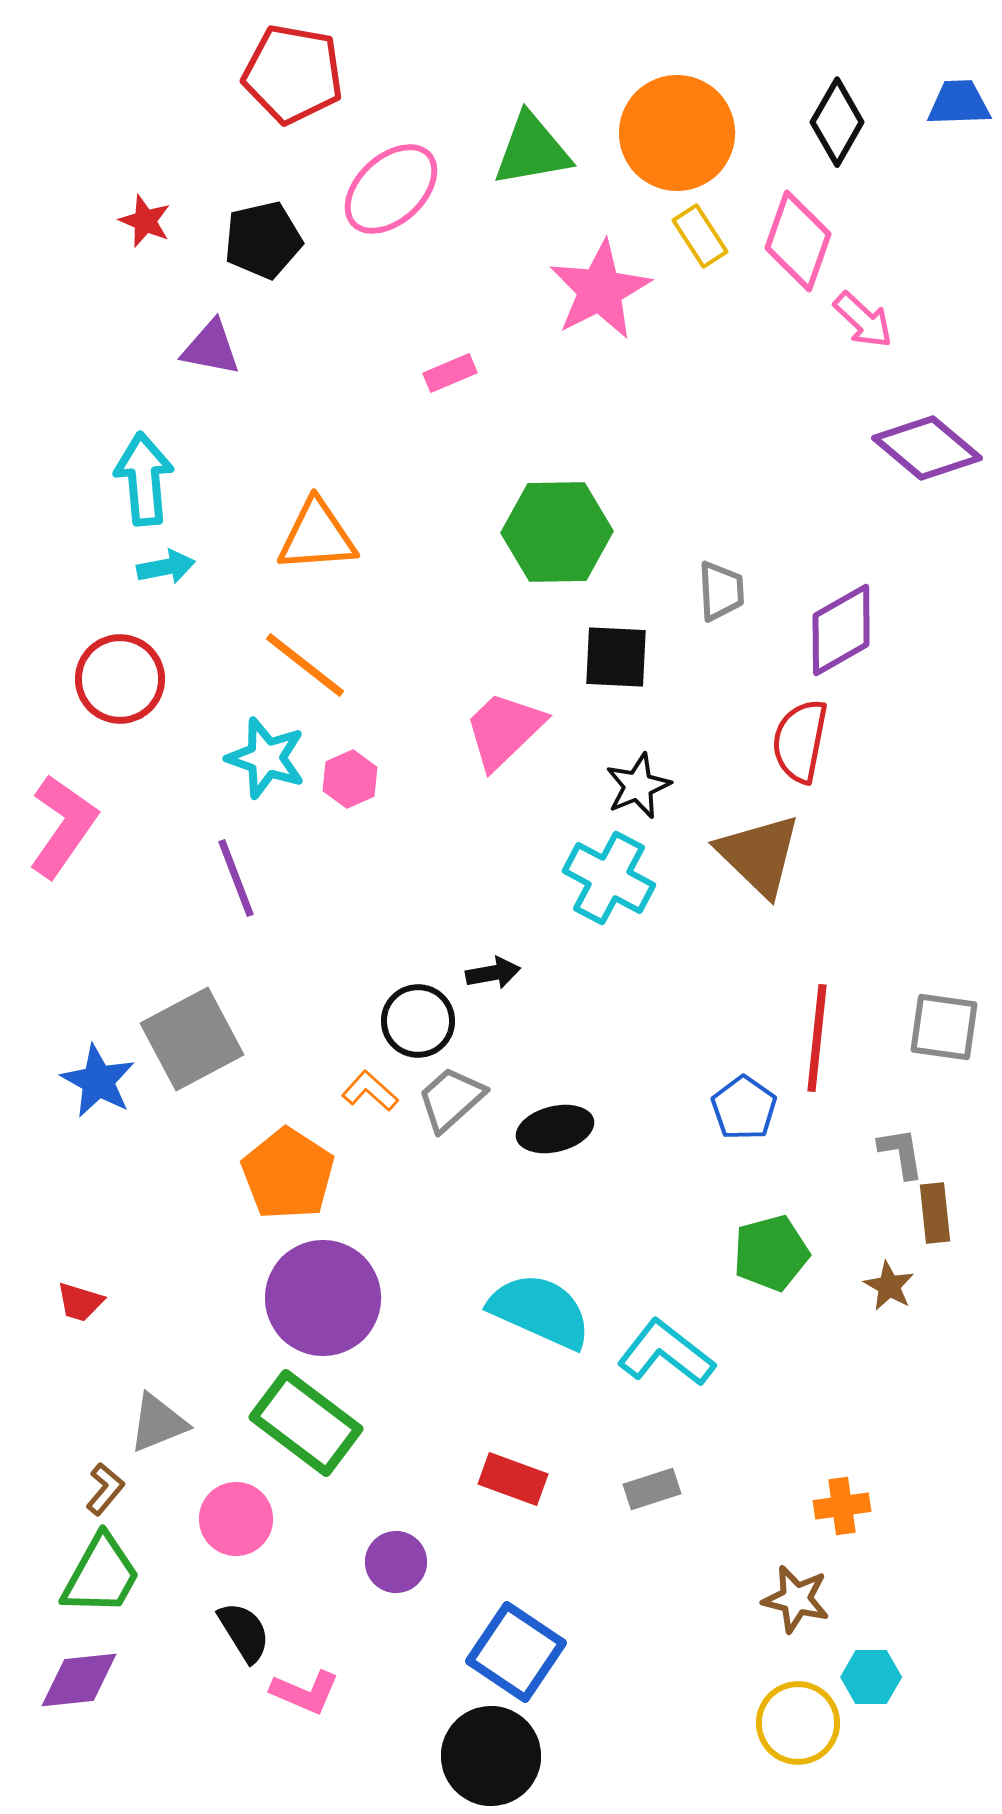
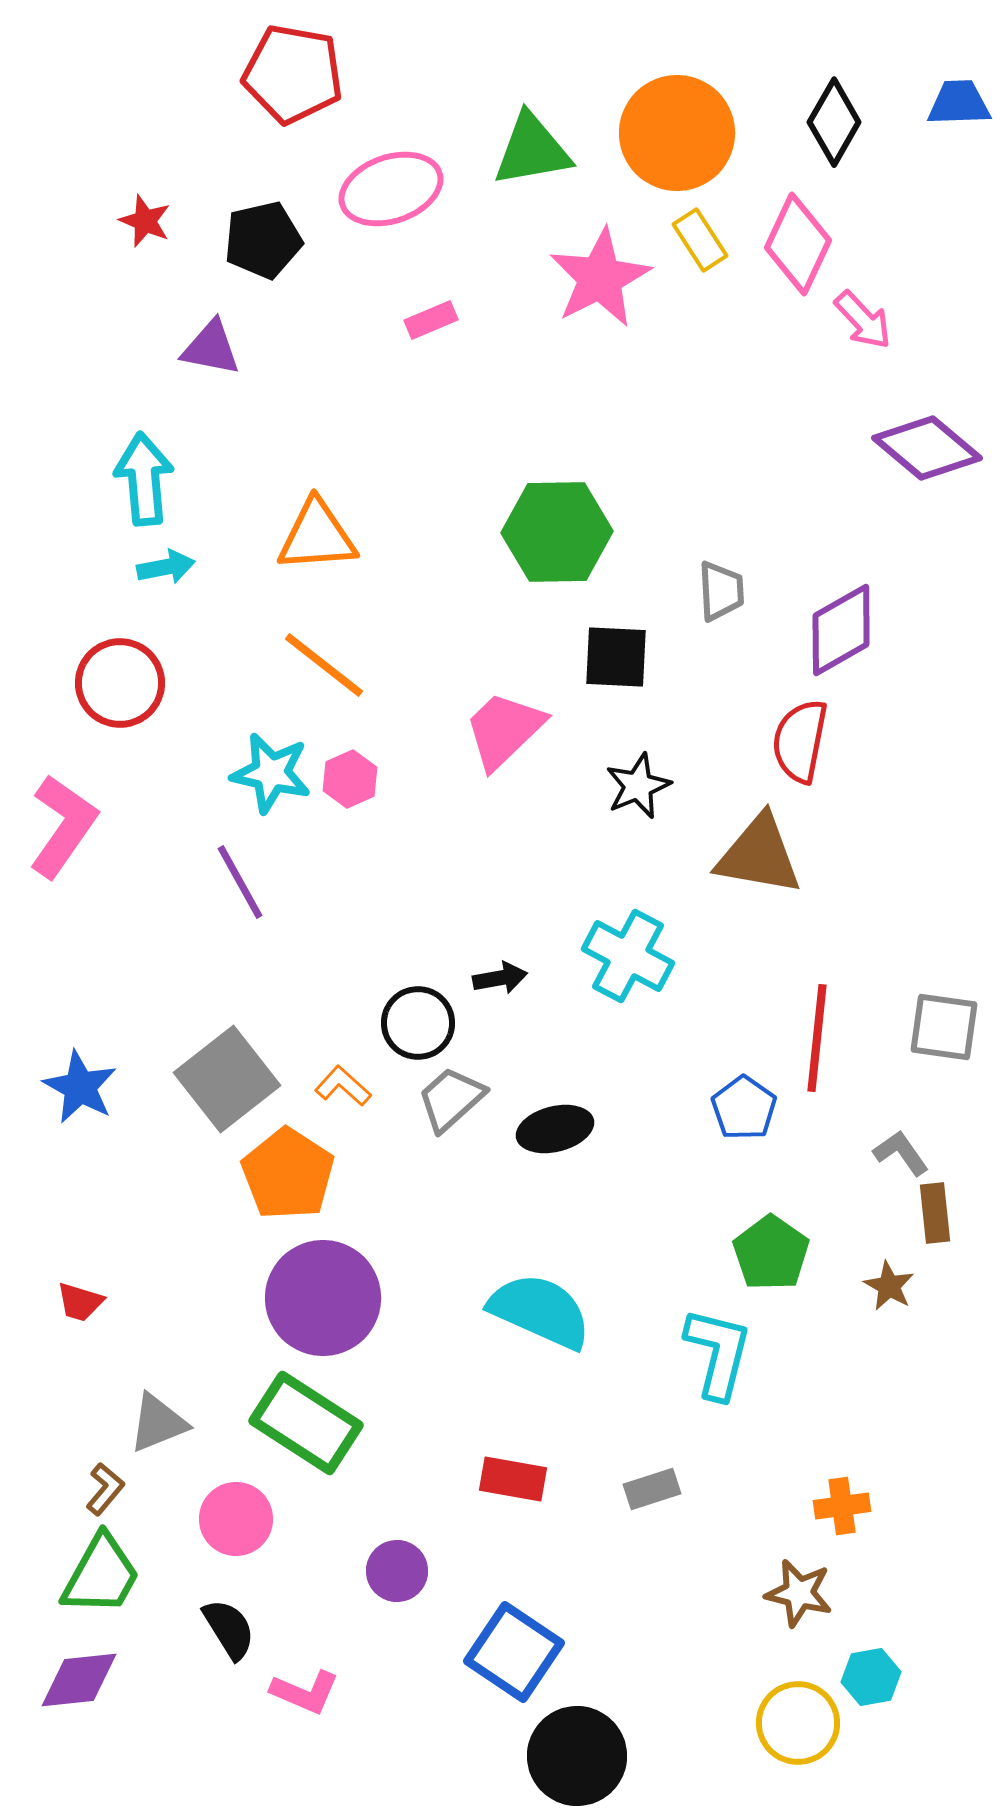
black diamond at (837, 122): moved 3 px left
pink ellipse at (391, 189): rotated 24 degrees clockwise
yellow rectangle at (700, 236): moved 4 px down
pink diamond at (798, 241): moved 3 px down; rotated 6 degrees clockwise
pink star at (600, 290): moved 12 px up
pink arrow at (863, 320): rotated 4 degrees clockwise
pink rectangle at (450, 373): moved 19 px left, 53 px up
orange line at (305, 665): moved 19 px right
red circle at (120, 679): moved 4 px down
cyan star at (266, 758): moved 5 px right, 15 px down; rotated 6 degrees counterclockwise
brown triangle at (759, 855): rotated 34 degrees counterclockwise
purple line at (236, 878): moved 4 px right, 4 px down; rotated 8 degrees counterclockwise
cyan cross at (609, 878): moved 19 px right, 78 px down
black arrow at (493, 973): moved 7 px right, 5 px down
black circle at (418, 1021): moved 2 px down
gray square at (192, 1039): moved 35 px right, 40 px down; rotated 10 degrees counterclockwise
blue star at (98, 1081): moved 18 px left, 6 px down
orange L-shape at (370, 1091): moved 27 px left, 5 px up
gray L-shape at (901, 1153): rotated 26 degrees counterclockwise
green pentagon at (771, 1253): rotated 22 degrees counterclockwise
cyan L-shape at (666, 1353): moved 52 px right; rotated 66 degrees clockwise
green rectangle at (306, 1423): rotated 4 degrees counterclockwise
red rectangle at (513, 1479): rotated 10 degrees counterclockwise
purple circle at (396, 1562): moved 1 px right, 9 px down
brown star at (796, 1599): moved 3 px right, 6 px up
black semicircle at (244, 1632): moved 15 px left, 3 px up
blue square at (516, 1652): moved 2 px left
cyan hexagon at (871, 1677): rotated 10 degrees counterclockwise
black circle at (491, 1756): moved 86 px right
